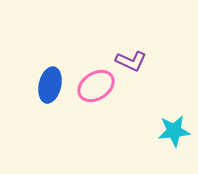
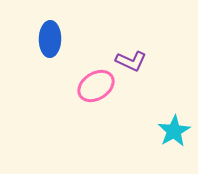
blue ellipse: moved 46 px up; rotated 12 degrees counterclockwise
cyan star: rotated 24 degrees counterclockwise
